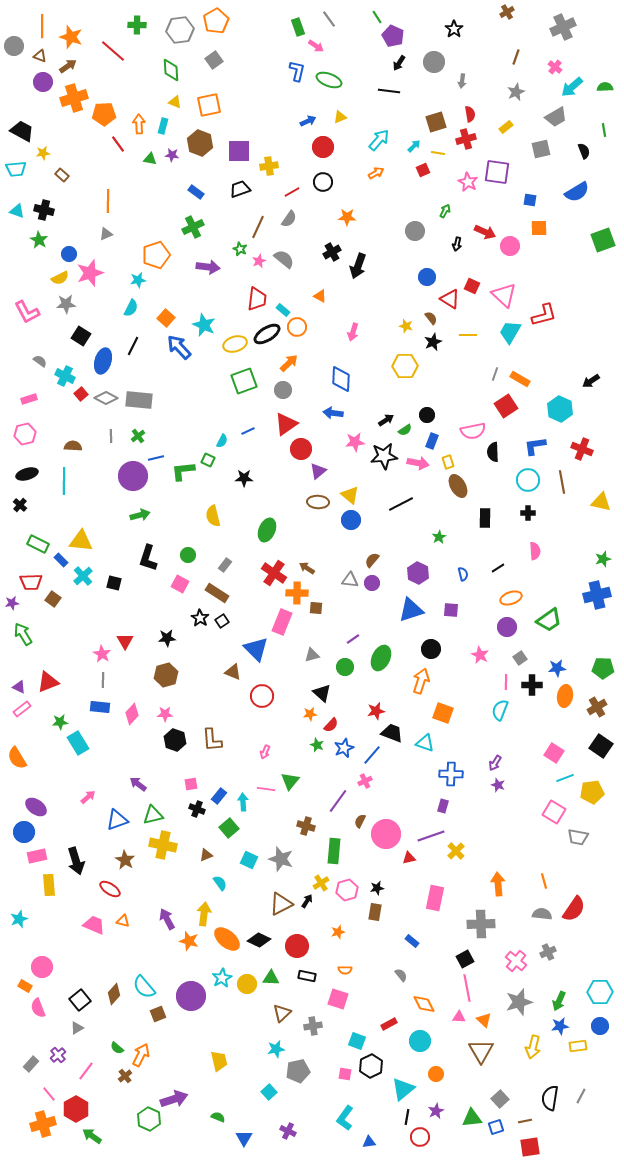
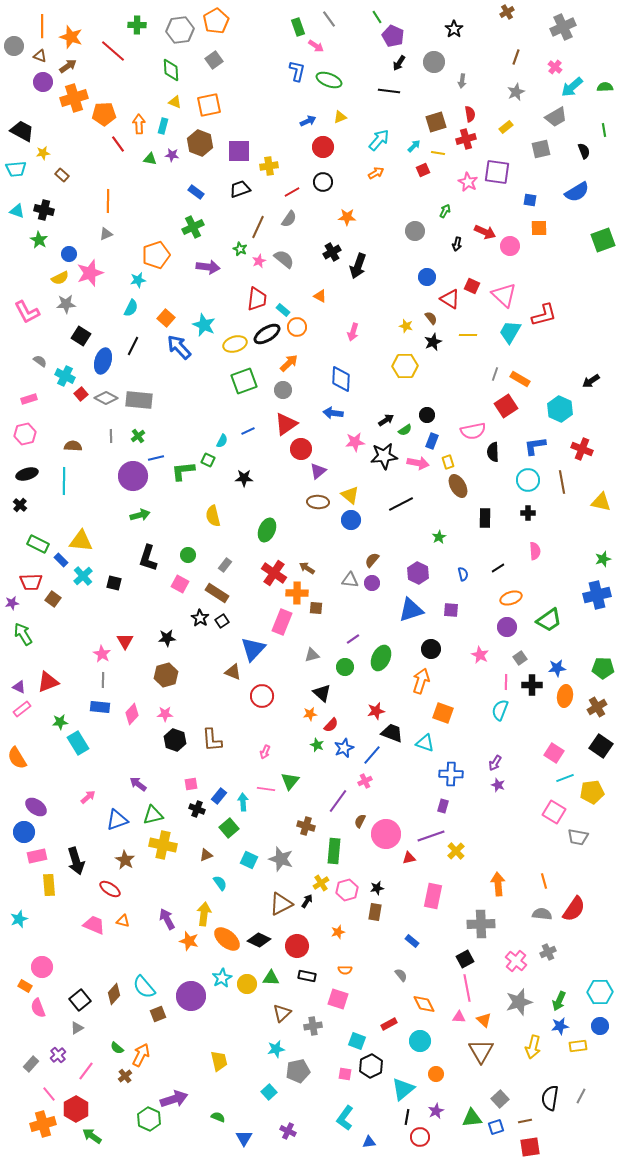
blue triangle at (256, 649): moved 3 px left; rotated 28 degrees clockwise
pink rectangle at (435, 898): moved 2 px left, 2 px up
